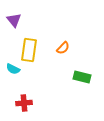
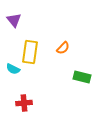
yellow rectangle: moved 1 px right, 2 px down
